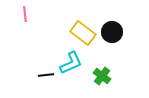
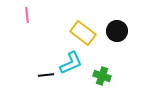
pink line: moved 2 px right, 1 px down
black circle: moved 5 px right, 1 px up
green cross: rotated 18 degrees counterclockwise
